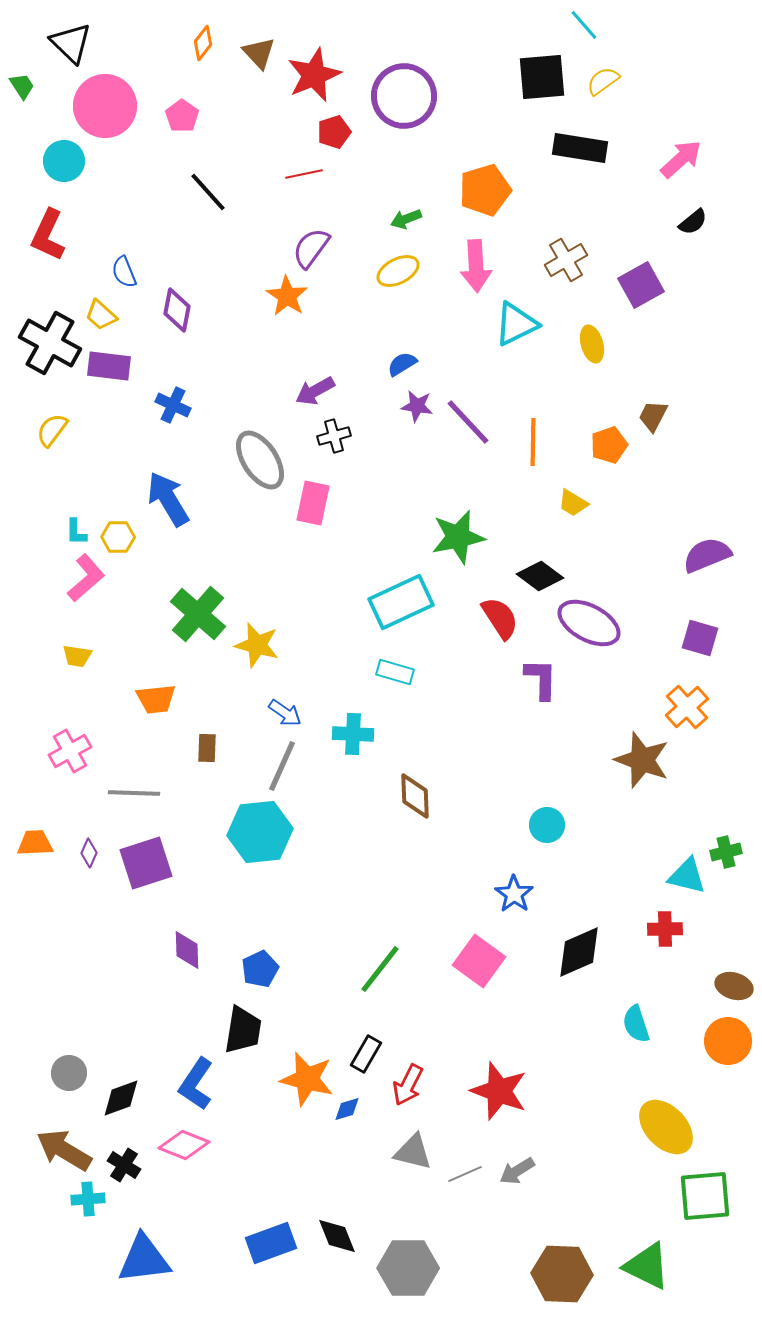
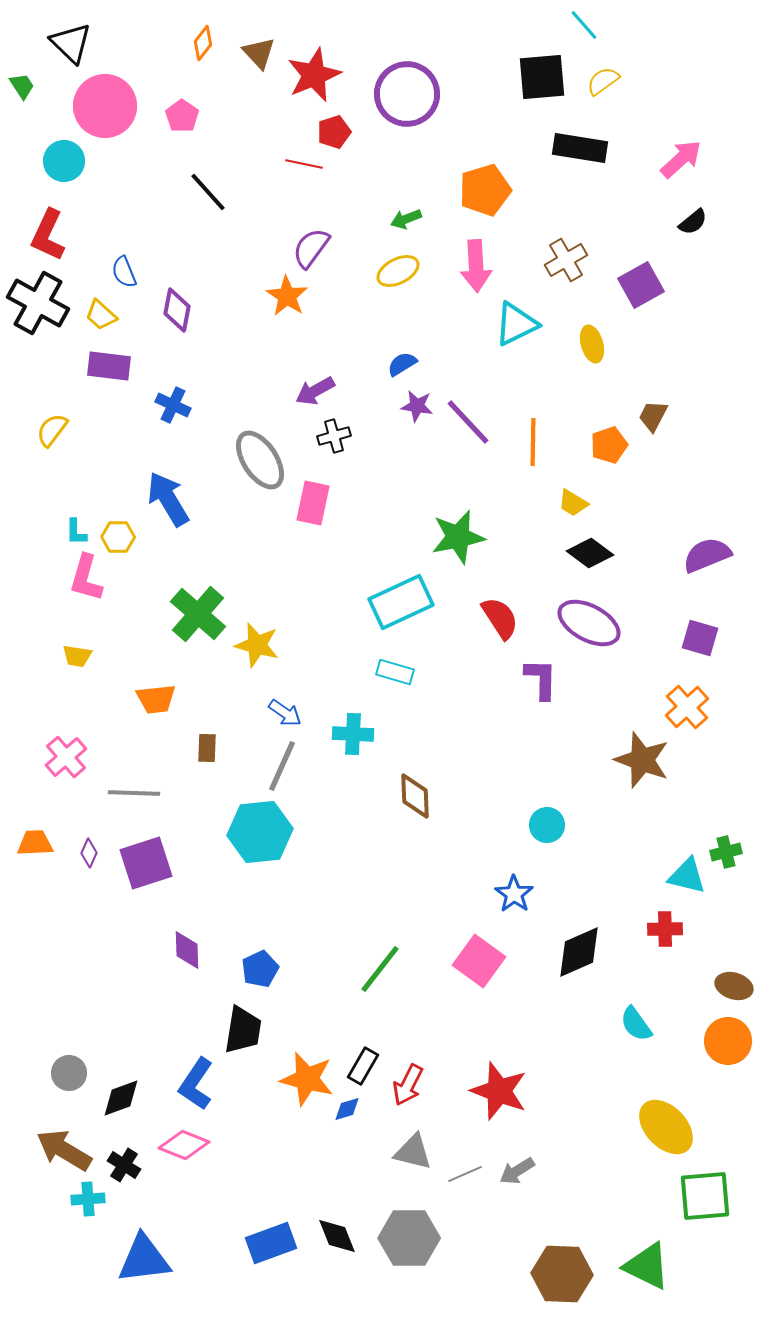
purple circle at (404, 96): moved 3 px right, 2 px up
red line at (304, 174): moved 10 px up; rotated 24 degrees clockwise
black cross at (50, 343): moved 12 px left, 40 px up
black diamond at (540, 576): moved 50 px right, 23 px up
pink L-shape at (86, 578): rotated 147 degrees clockwise
pink cross at (70, 751): moved 4 px left, 6 px down; rotated 12 degrees counterclockwise
cyan semicircle at (636, 1024): rotated 18 degrees counterclockwise
black rectangle at (366, 1054): moved 3 px left, 12 px down
gray hexagon at (408, 1268): moved 1 px right, 30 px up
